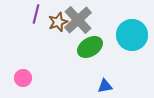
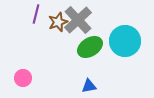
cyan circle: moved 7 px left, 6 px down
blue triangle: moved 16 px left
